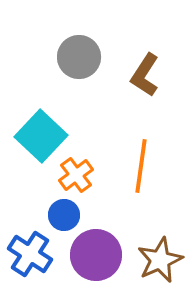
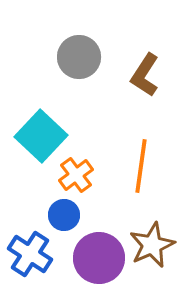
purple circle: moved 3 px right, 3 px down
brown star: moved 8 px left, 15 px up
